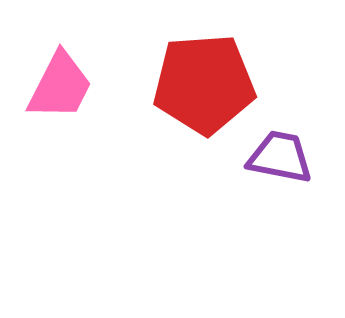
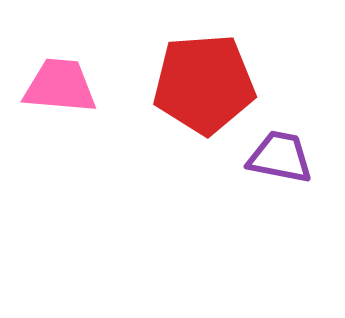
pink trapezoid: rotated 112 degrees counterclockwise
